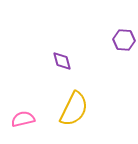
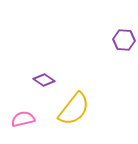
purple diamond: moved 18 px left, 19 px down; rotated 40 degrees counterclockwise
yellow semicircle: rotated 12 degrees clockwise
